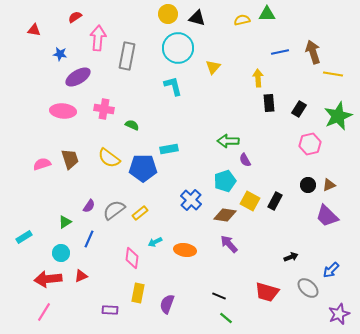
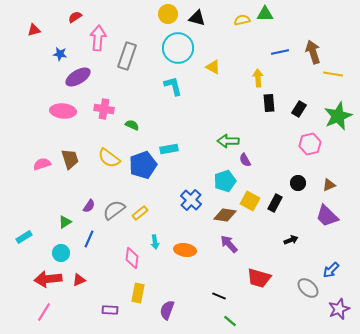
green triangle at (267, 14): moved 2 px left
red triangle at (34, 30): rotated 24 degrees counterclockwise
gray rectangle at (127, 56): rotated 8 degrees clockwise
yellow triangle at (213, 67): rotated 42 degrees counterclockwise
blue pentagon at (143, 168): moved 3 px up; rotated 20 degrees counterclockwise
black circle at (308, 185): moved 10 px left, 2 px up
black rectangle at (275, 201): moved 2 px down
cyan arrow at (155, 242): rotated 72 degrees counterclockwise
black arrow at (291, 257): moved 17 px up
red triangle at (81, 276): moved 2 px left, 4 px down
red trapezoid at (267, 292): moved 8 px left, 14 px up
purple semicircle at (167, 304): moved 6 px down
purple star at (339, 314): moved 5 px up
green line at (226, 318): moved 4 px right, 3 px down
